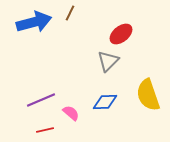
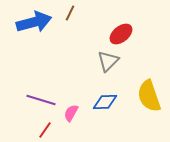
yellow semicircle: moved 1 px right, 1 px down
purple line: rotated 40 degrees clockwise
pink semicircle: rotated 102 degrees counterclockwise
red line: rotated 42 degrees counterclockwise
